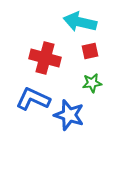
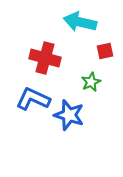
red square: moved 15 px right
green star: moved 1 px left, 1 px up; rotated 18 degrees counterclockwise
